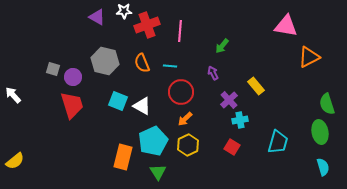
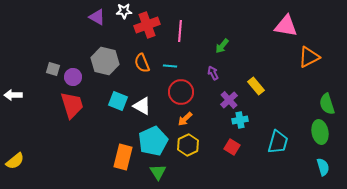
white arrow: rotated 48 degrees counterclockwise
